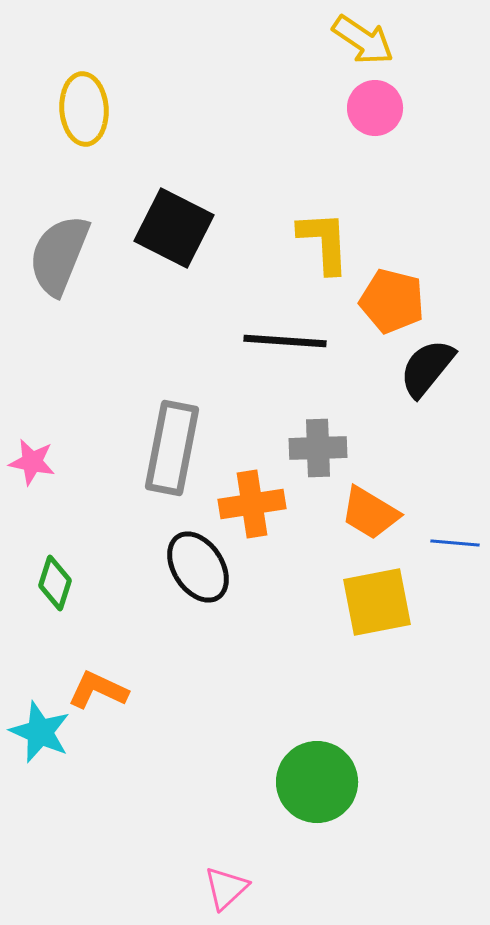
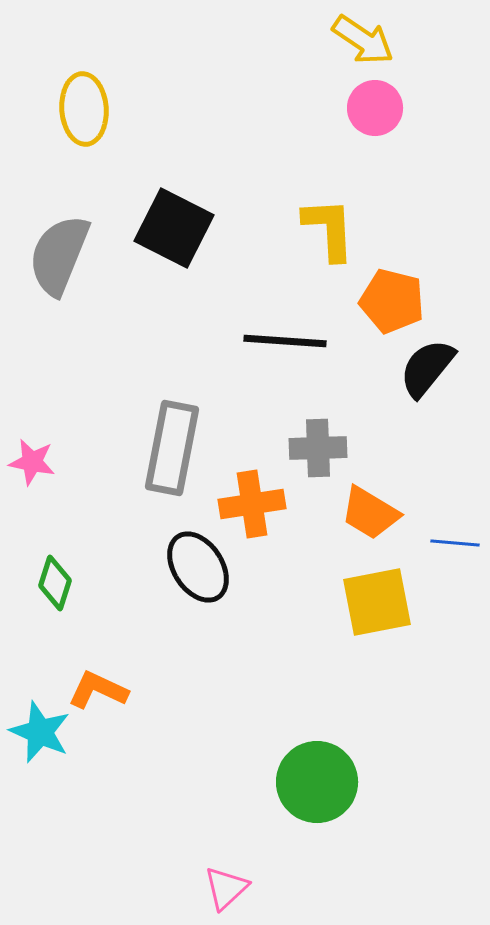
yellow L-shape: moved 5 px right, 13 px up
